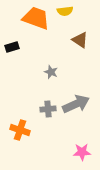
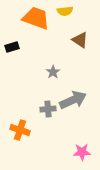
gray star: moved 2 px right; rotated 16 degrees clockwise
gray arrow: moved 3 px left, 4 px up
